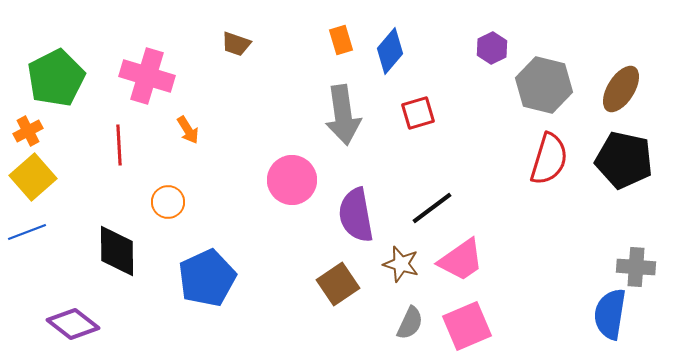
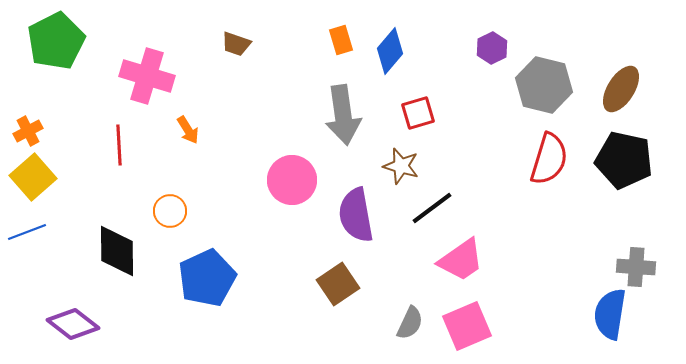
green pentagon: moved 37 px up
orange circle: moved 2 px right, 9 px down
brown star: moved 98 px up
